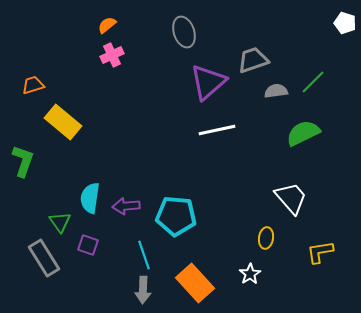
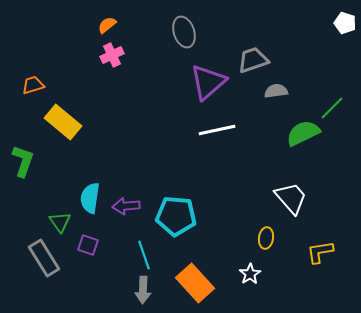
green line: moved 19 px right, 26 px down
